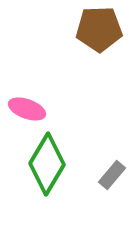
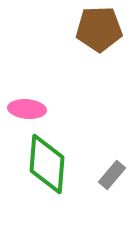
pink ellipse: rotated 15 degrees counterclockwise
green diamond: rotated 26 degrees counterclockwise
